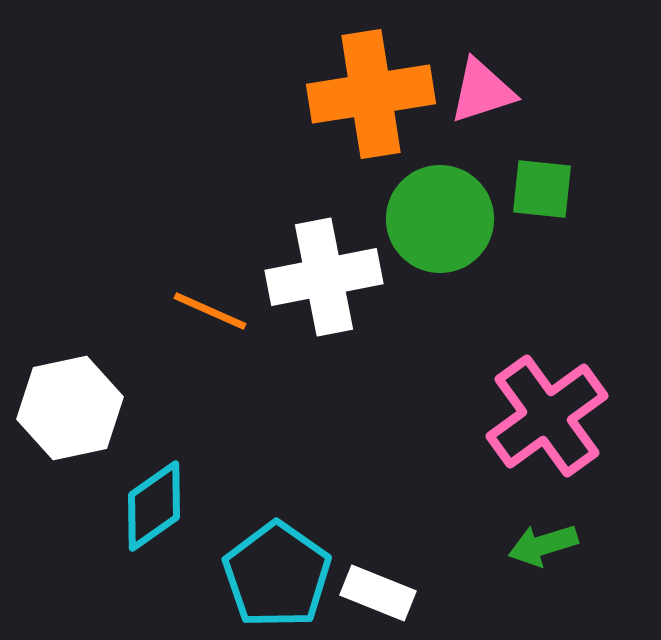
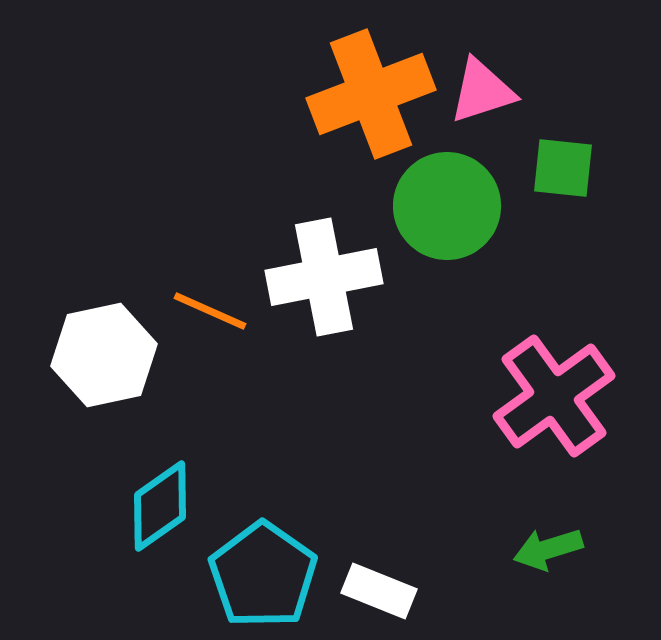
orange cross: rotated 12 degrees counterclockwise
green square: moved 21 px right, 21 px up
green circle: moved 7 px right, 13 px up
white hexagon: moved 34 px right, 53 px up
pink cross: moved 7 px right, 20 px up
cyan diamond: moved 6 px right
green arrow: moved 5 px right, 4 px down
cyan pentagon: moved 14 px left
white rectangle: moved 1 px right, 2 px up
